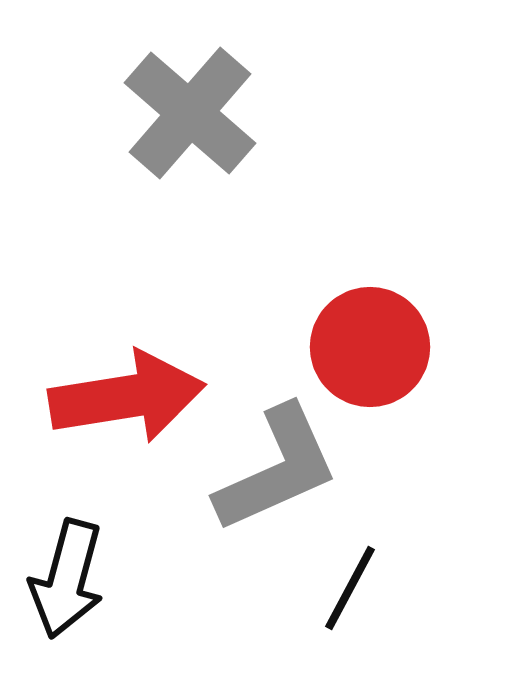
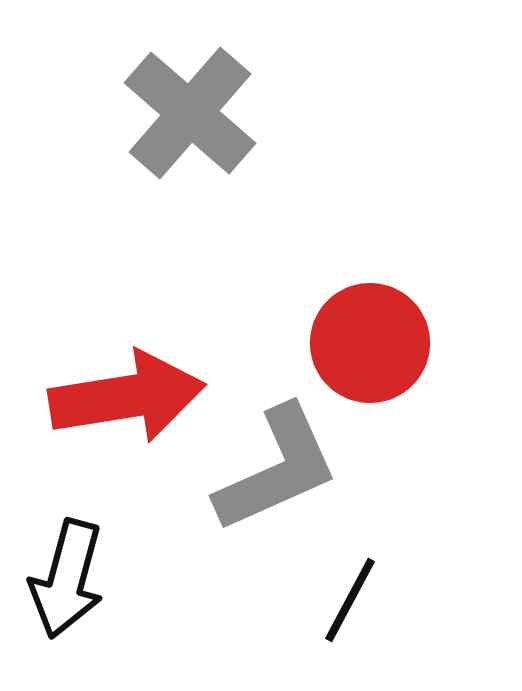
red circle: moved 4 px up
black line: moved 12 px down
